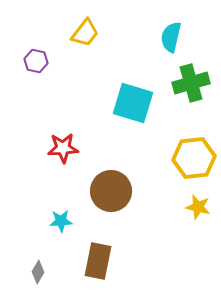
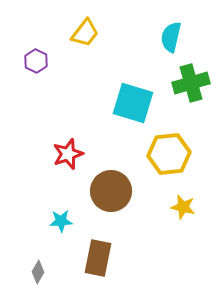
purple hexagon: rotated 15 degrees clockwise
red star: moved 5 px right, 6 px down; rotated 16 degrees counterclockwise
yellow hexagon: moved 25 px left, 4 px up
yellow star: moved 15 px left
brown rectangle: moved 3 px up
